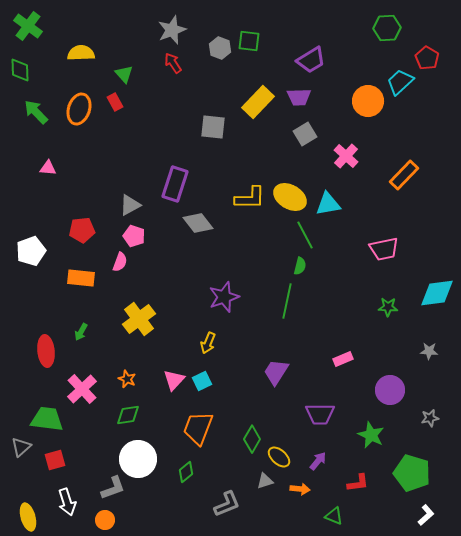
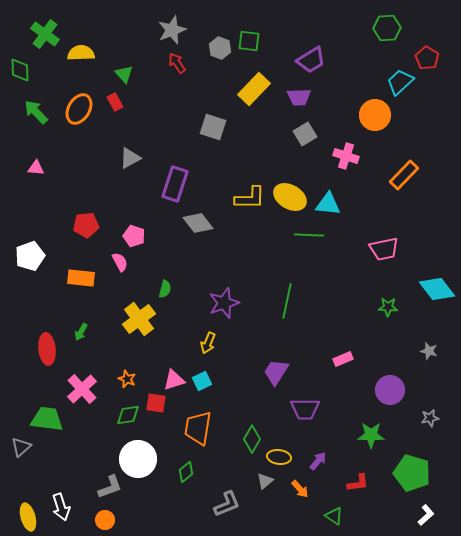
green cross at (28, 26): moved 17 px right, 8 px down
red arrow at (173, 63): moved 4 px right
orange circle at (368, 101): moved 7 px right, 14 px down
yellow rectangle at (258, 102): moved 4 px left, 13 px up
orange ellipse at (79, 109): rotated 12 degrees clockwise
gray square at (213, 127): rotated 12 degrees clockwise
pink cross at (346, 156): rotated 25 degrees counterclockwise
pink triangle at (48, 168): moved 12 px left
cyan triangle at (328, 204): rotated 16 degrees clockwise
gray triangle at (130, 205): moved 47 px up
red pentagon at (82, 230): moved 4 px right, 5 px up
green line at (305, 235): moved 4 px right; rotated 60 degrees counterclockwise
white pentagon at (31, 251): moved 1 px left, 5 px down
pink semicircle at (120, 262): rotated 48 degrees counterclockwise
green semicircle at (300, 266): moved 135 px left, 23 px down
cyan diamond at (437, 293): moved 4 px up; rotated 60 degrees clockwise
purple star at (224, 297): moved 6 px down
red ellipse at (46, 351): moved 1 px right, 2 px up
gray star at (429, 351): rotated 12 degrees clockwise
pink triangle at (174, 380): rotated 30 degrees clockwise
purple trapezoid at (320, 414): moved 15 px left, 5 px up
orange trapezoid at (198, 428): rotated 12 degrees counterclockwise
green star at (371, 435): rotated 24 degrees counterclockwise
yellow ellipse at (279, 457): rotated 35 degrees counterclockwise
red square at (55, 460): moved 101 px right, 57 px up; rotated 25 degrees clockwise
gray triangle at (265, 481): rotated 24 degrees counterclockwise
gray L-shape at (113, 488): moved 3 px left, 1 px up
orange arrow at (300, 489): rotated 42 degrees clockwise
white arrow at (67, 502): moved 6 px left, 5 px down
green triangle at (334, 516): rotated 12 degrees clockwise
